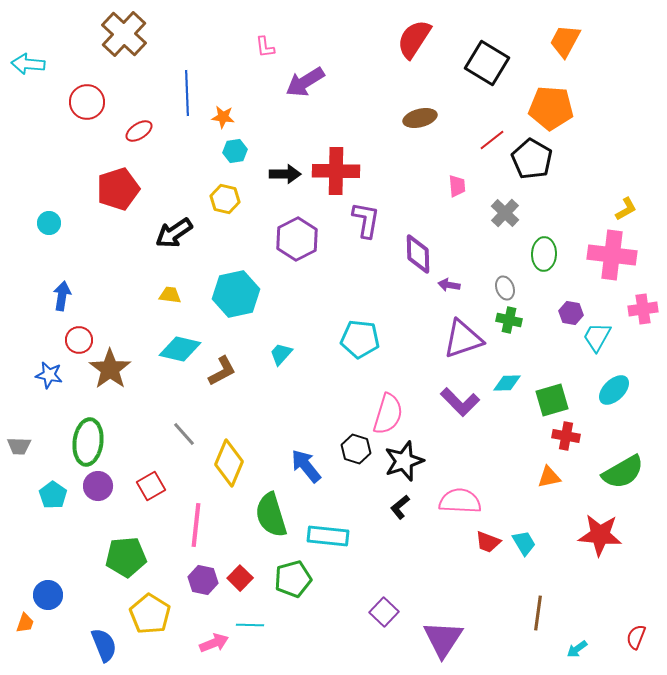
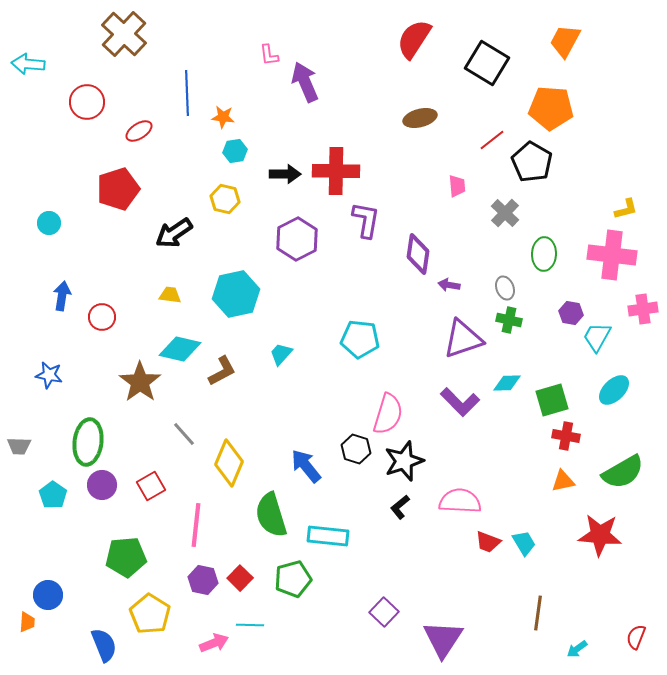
pink L-shape at (265, 47): moved 4 px right, 8 px down
purple arrow at (305, 82): rotated 99 degrees clockwise
black pentagon at (532, 159): moved 3 px down
yellow L-shape at (626, 209): rotated 15 degrees clockwise
purple diamond at (418, 254): rotated 9 degrees clockwise
red circle at (79, 340): moved 23 px right, 23 px up
brown star at (110, 369): moved 30 px right, 13 px down
orange triangle at (549, 477): moved 14 px right, 4 px down
purple circle at (98, 486): moved 4 px right, 1 px up
orange trapezoid at (25, 623): moved 2 px right, 1 px up; rotated 15 degrees counterclockwise
